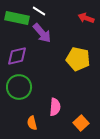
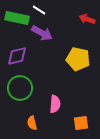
white line: moved 1 px up
red arrow: moved 1 px right, 1 px down
purple arrow: rotated 20 degrees counterclockwise
green circle: moved 1 px right, 1 px down
pink semicircle: moved 3 px up
orange square: rotated 35 degrees clockwise
